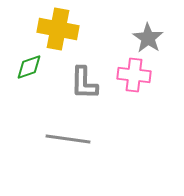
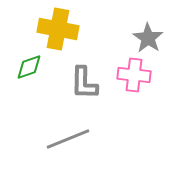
gray line: rotated 30 degrees counterclockwise
